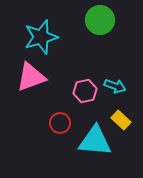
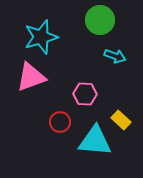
cyan arrow: moved 30 px up
pink hexagon: moved 3 px down; rotated 15 degrees clockwise
red circle: moved 1 px up
